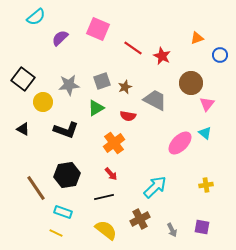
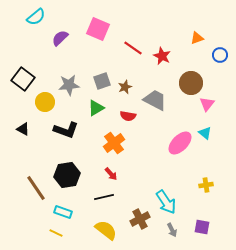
yellow circle: moved 2 px right
cyan arrow: moved 11 px right, 15 px down; rotated 100 degrees clockwise
